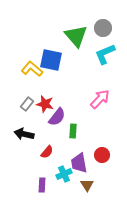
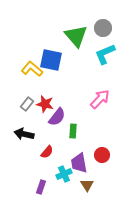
purple rectangle: moved 1 px left, 2 px down; rotated 16 degrees clockwise
